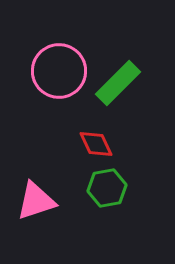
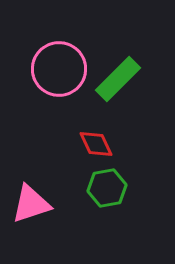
pink circle: moved 2 px up
green rectangle: moved 4 px up
pink triangle: moved 5 px left, 3 px down
